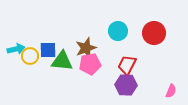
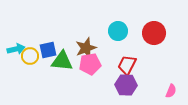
blue square: rotated 12 degrees counterclockwise
